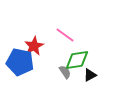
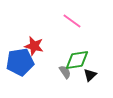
pink line: moved 7 px right, 14 px up
red star: rotated 30 degrees counterclockwise
blue pentagon: rotated 20 degrees counterclockwise
black triangle: rotated 16 degrees counterclockwise
